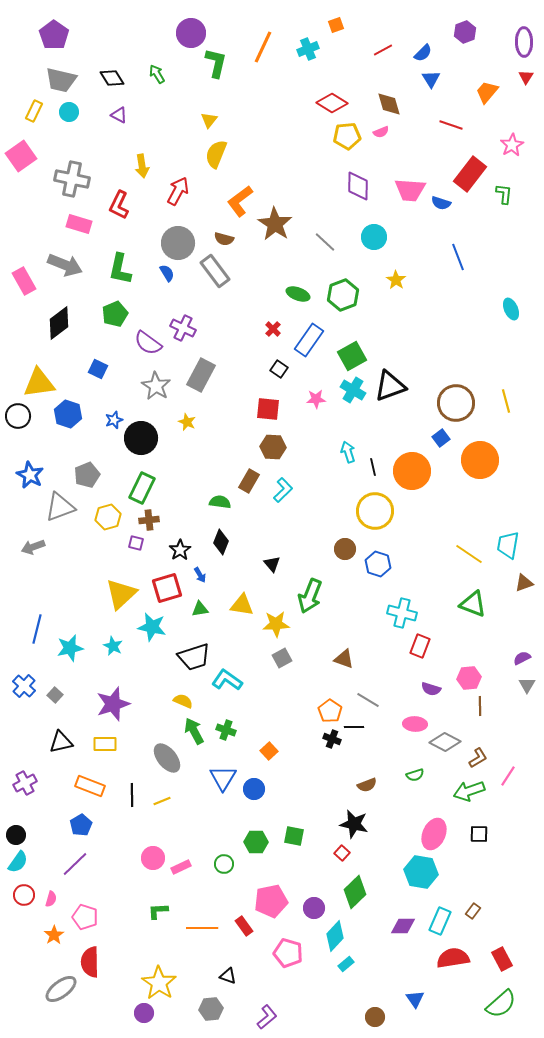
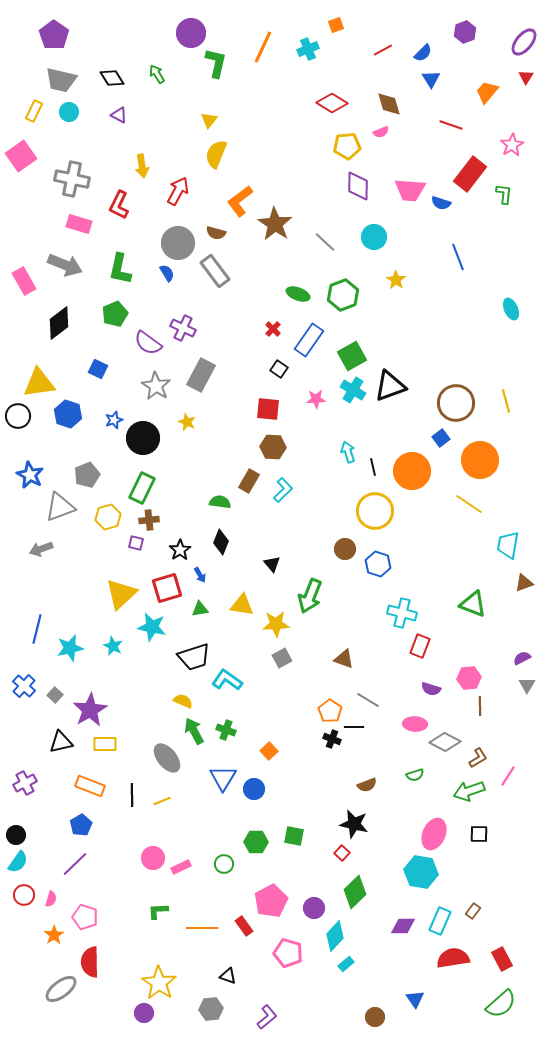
purple ellipse at (524, 42): rotated 40 degrees clockwise
yellow pentagon at (347, 136): moved 10 px down
brown semicircle at (224, 239): moved 8 px left, 6 px up
black circle at (141, 438): moved 2 px right
gray arrow at (33, 547): moved 8 px right, 2 px down
yellow line at (469, 554): moved 50 px up
purple star at (113, 704): moved 23 px left, 6 px down; rotated 12 degrees counterclockwise
pink pentagon at (271, 901): rotated 16 degrees counterclockwise
